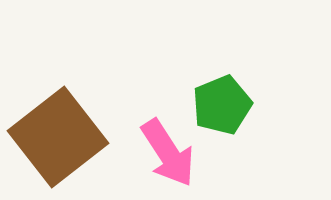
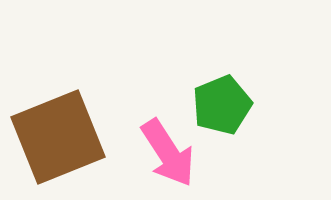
brown square: rotated 16 degrees clockwise
